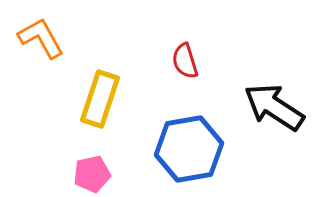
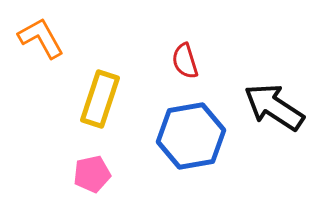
blue hexagon: moved 2 px right, 13 px up
